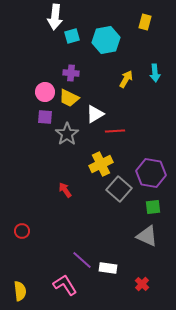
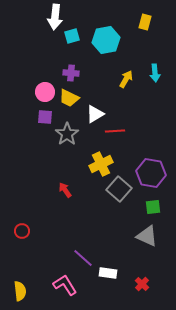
purple line: moved 1 px right, 2 px up
white rectangle: moved 5 px down
